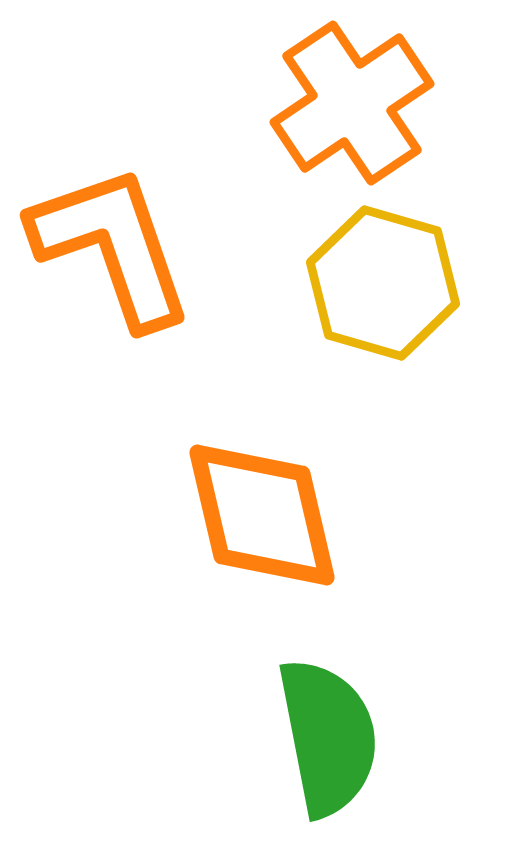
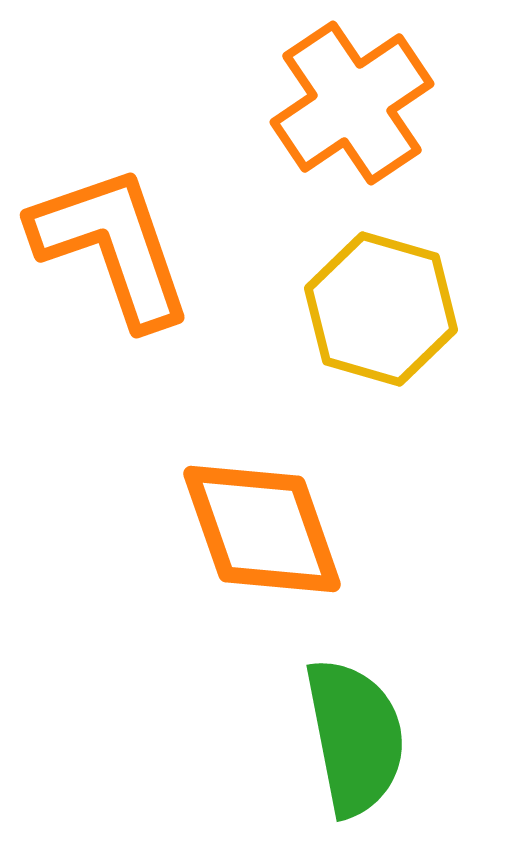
yellow hexagon: moved 2 px left, 26 px down
orange diamond: moved 14 px down; rotated 6 degrees counterclockwise
green semicircle: moved 27 px right
